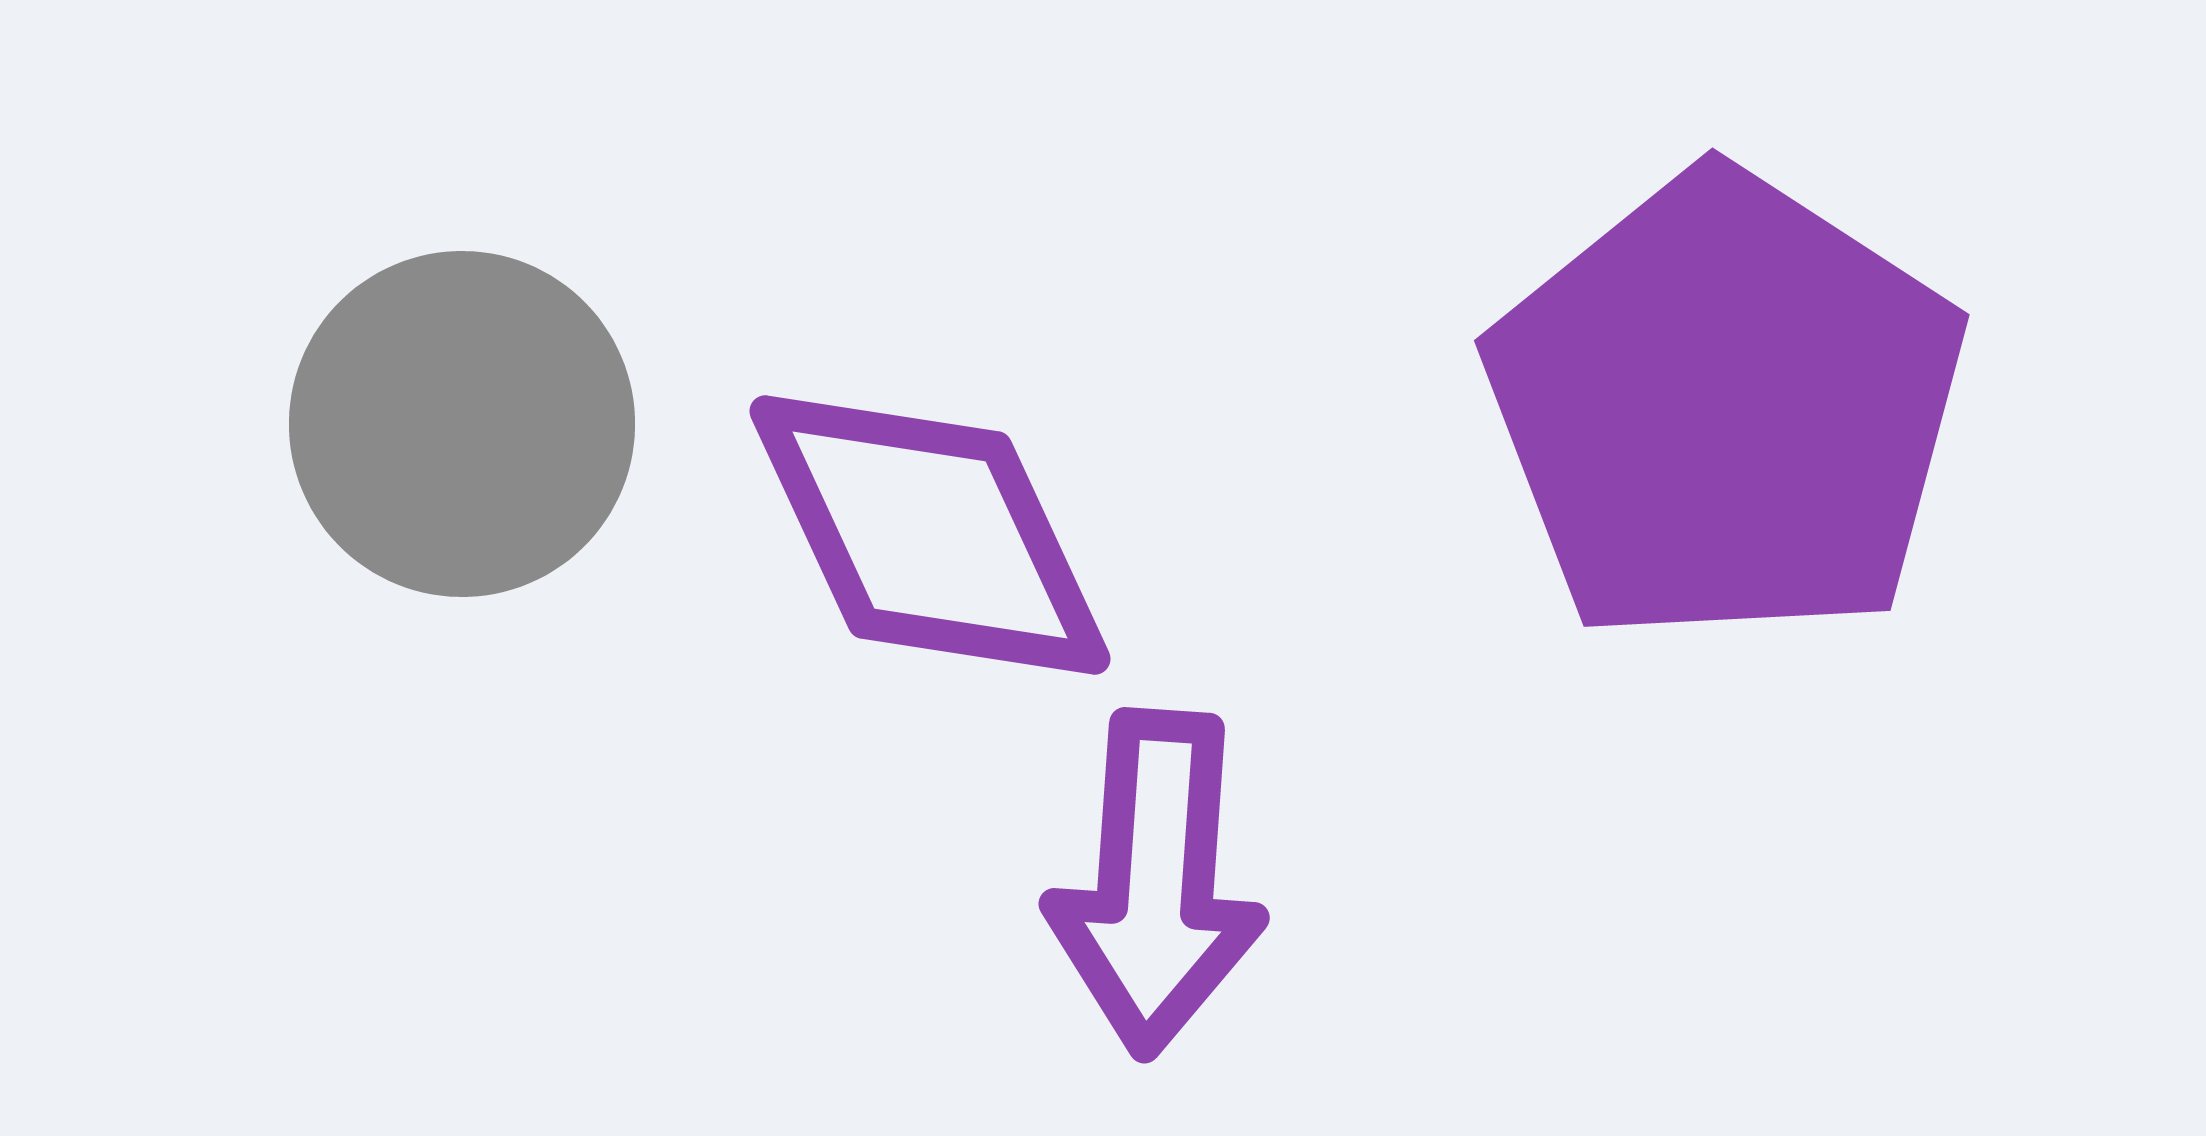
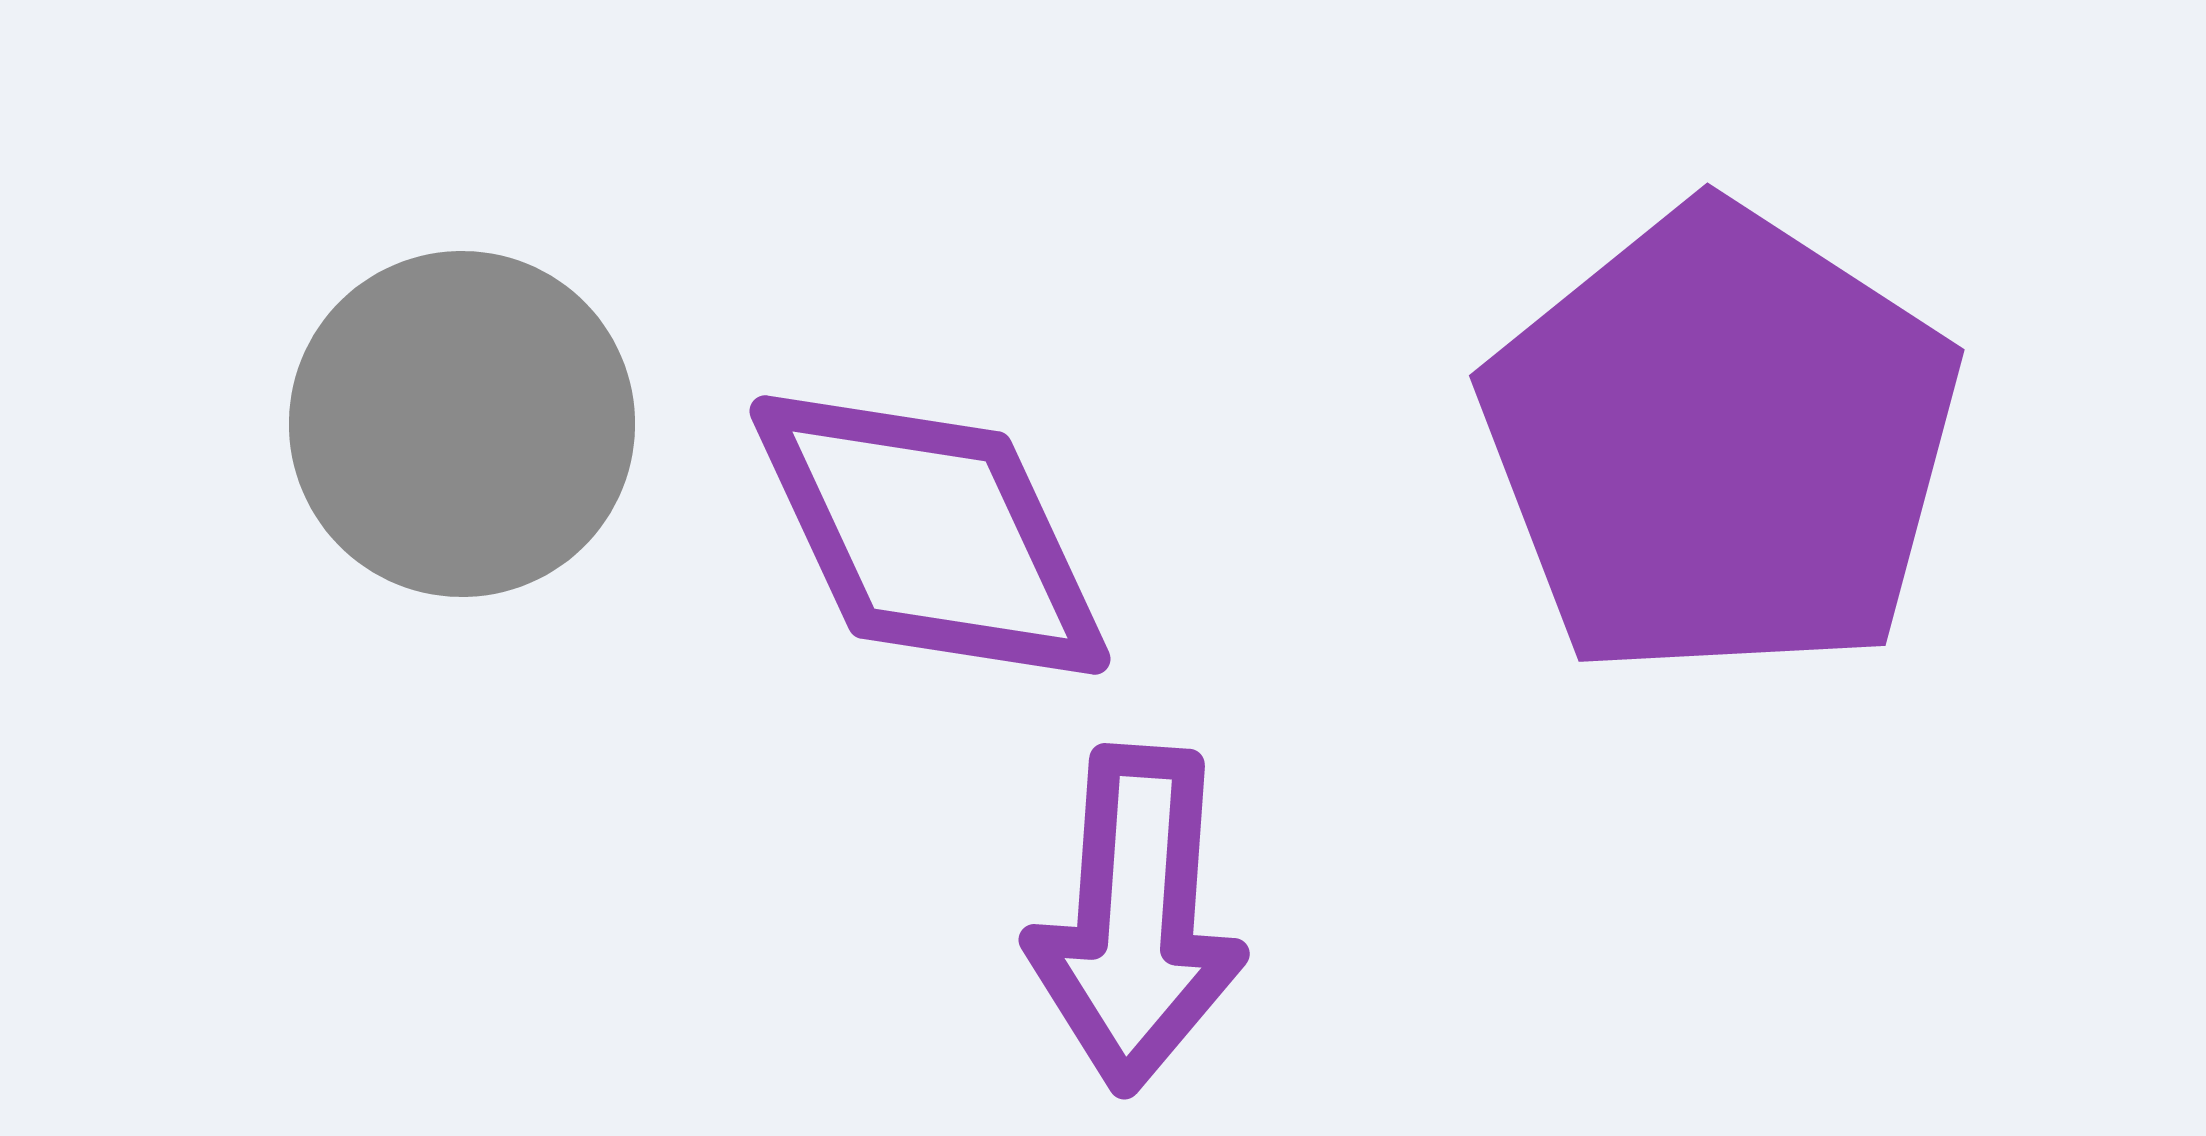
purple pentagon: moved 5 px left, 35 px down
purple arrow: moved 20 px left, 36 px down
